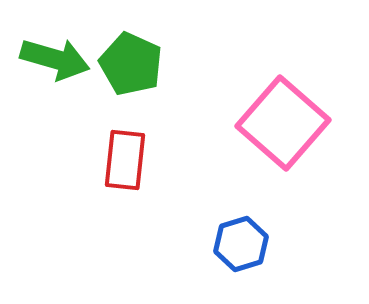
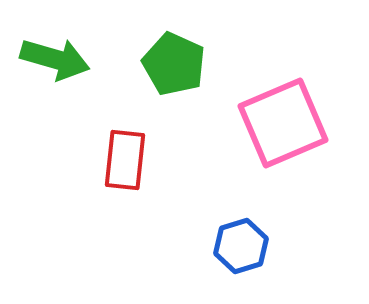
green pentagon: moved 43 px right
pink square: rotated 26 degrees clockwise
blue hexagon: moved 2 px down
